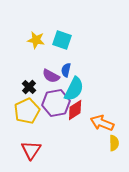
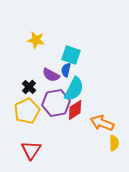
cyan square: moved 9 px right, 15 px down
purple semicircle: moved 1 px up
